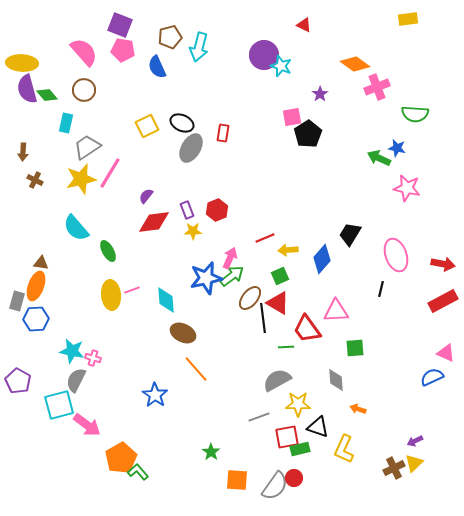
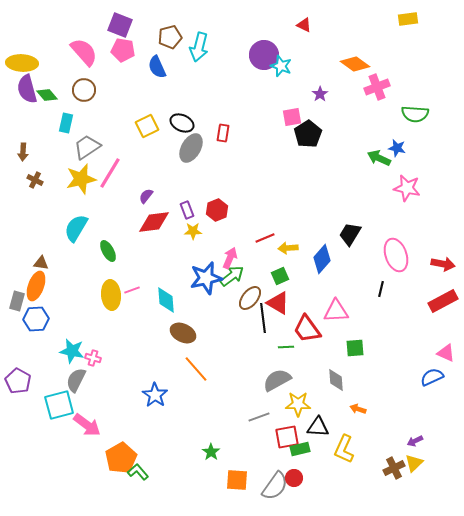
cyan semicircle at (76, 228): rotated 72 degrees clockwise
yellow arrow at (288, 250): moved 2 px up
black triangle at (318, 427): rotated 15 degrees counterclockwise
